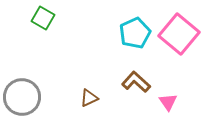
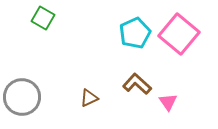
brown L-shape: moved 1 px right, 2 px down
